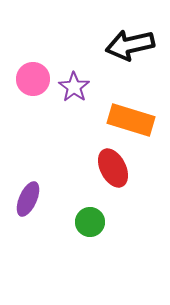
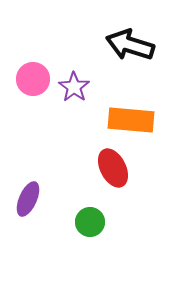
black arrow: rotated 30 degrees clockwise
orange rectangle: rotated 12 degrees counterclockwise
